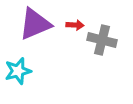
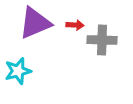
purple triangle: moved 1 px up
gray cross: rotated 12 degrees counterclockwise
